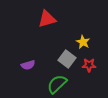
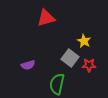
red triangle: moved 1 px left, 1 px up
yellow star: moved 1 px right, 1 px up
gray square: moved 3 px right, 1 px up
green semicircle: rotated 35 degrees counterclockwise
